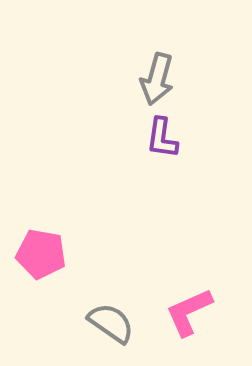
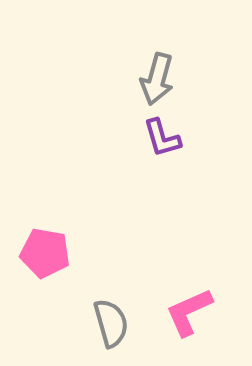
purple L-shape: rotated 24 degrees counterclockwise
pink pentagon: moved 4 px right, 1 px up
gray semicircle: rotated 39 degrees clockwise
